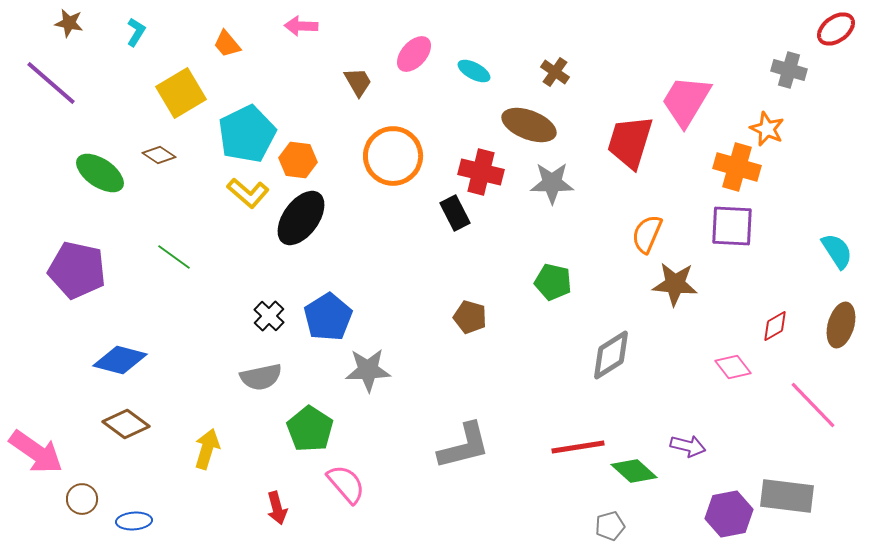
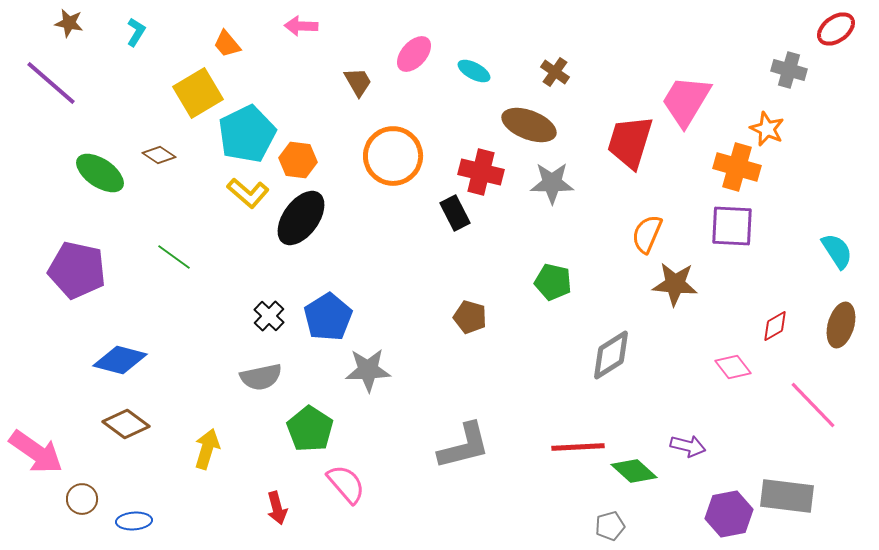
yellow square at (181, 93): moved 17 px right
red line at (578, 447): rotated 6 degrees clockwise
